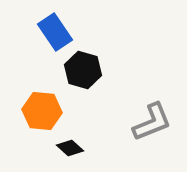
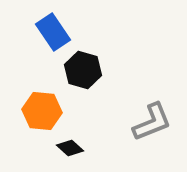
blue rectangle: moved 2 px left
